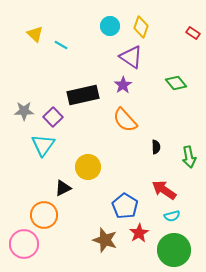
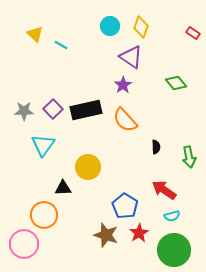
black rectangle: moved 3 px right, 15 px down
purple square: moved 8 px up
black triangle: rotated 24 degrees clockwise
brown star: moved 1 px right, 5 px up
